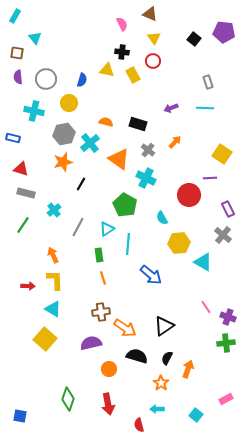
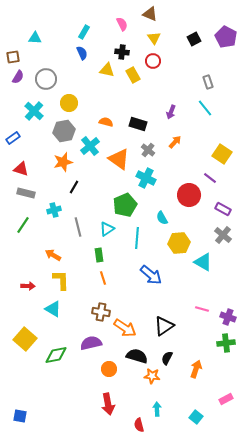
cyan rectangle at (15, 16): moved 69 px right, 16 px down
purple pentagon at (224, 32): moved 2 px right, 5 px down; rotated 20 degrees clockwise
cyan triangle at (35, 38): rotated 48 degrees counterclockwise
black square at (194, 39): rotated 24 degrees clockwise
brown square at (17, 53): moved 4 px left, 4 px down; rotated 16 degrees counterclockwise
purple semicircle at (18, 77): rotated 144 degrees counterclockwise
blue semicircle at (82, 80): moved 27 px up; rotated 40 degrees counterclockwise
purple arrow at (171, 108): moved 4 px down; rotated 48 degrees counterclockwise
cyan line at (205, 108): rotated 48 degrees clockwise
cyan cross at (34, 111): rotated 30 degrees clockwise
gray hexagon at (64, 134): moved 3 px up
blue rectangle at (13, 138): rotated 48 degrees counterclockwise
cyan cross at (90, 143): moved 3 px down
purple line at (210, 178): rotated 40 degrees clockwise
black line at (81, 184): moved 7 px left, 3 px down
green pentagon at (125, 205): rotated 20 degrees clockwise
purple rectangle at (228, 209): moved 5 px left; rotated 35 degrees counterclockwise
cyan cross at (54, 210): rotated 24 degrees clockwise
gray line at (78, 227): rotated 42 degrees counterclockwise
cyan line at (128, 244): moved 9 px right, 6 px up
orange arrow at (53, 255): rotated 35 degrees counterclockwise
yellow L-shape at (55, 280): moved 6 px right
pink line at (206, 307): moved 4 px left, 2 px down; rotated 40 degrees counterclockwise
brown cross at (101, 312): rotated 18 degrees clockwise
yellow square at (45, 339): moved 20 px left
orange arrow at (188, 369): moved 8 px right
orange star at (161, 383): moved 9 px left, 7 px up; rotated 28 degrees counterclockwise
green diamond at (68, 399): moved 12 px left, 44 px up; rotated 60 degrees clockwise
cyan arrow at (157, 409): rotated 88 degrees clockwise
cyan square at (196, 415): moved 2 px down
